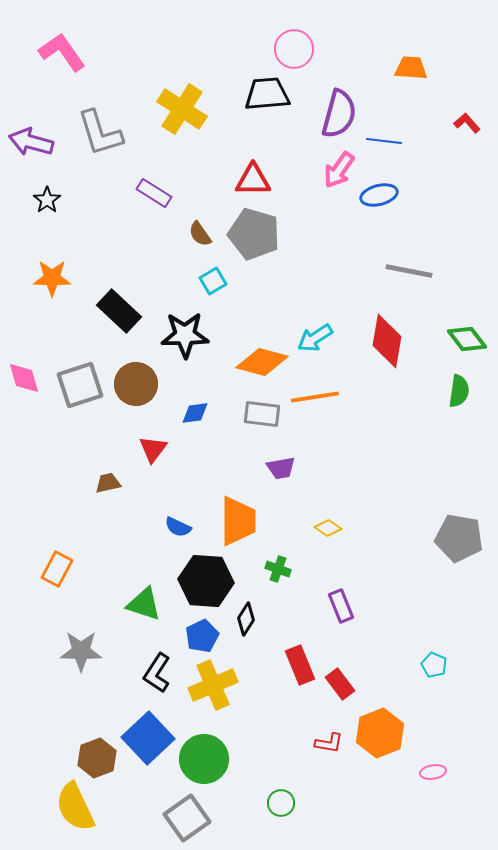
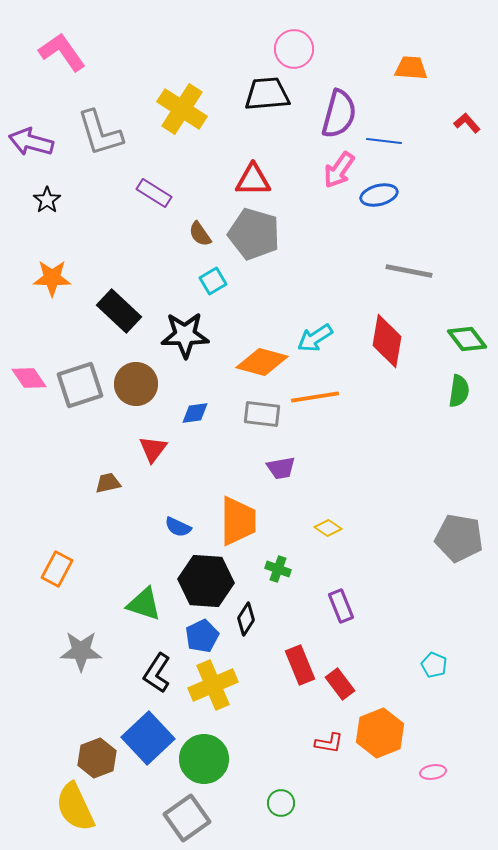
pink diamond at (24, 378): moved 5 px right; rotated 18 degrees counterclockwise
